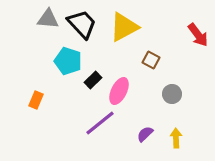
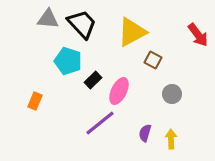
yellow triangle: moved 8 px right, 5 px down
brown square: moved 2 px right
orange rectangle: moved 1 px left, 1 px down
purple semicircle: moved 1 px up; rotated 30 degrees counterclockwise
yellow arrow: moved 5 px left, 1 px down
